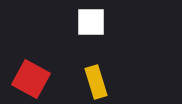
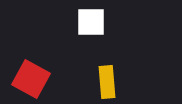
yellow rectangle: moved 11 px right; rotated 12 degrees clockwise
